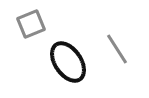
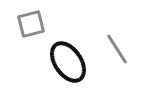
gray square: rotated 8 degrees clockwise
